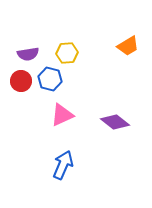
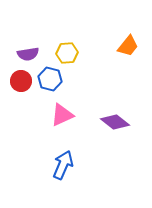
orange trapezoid: rotated 20 degrees counterclockwise
